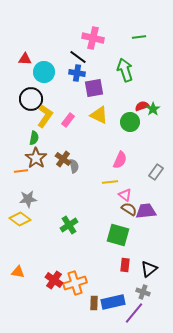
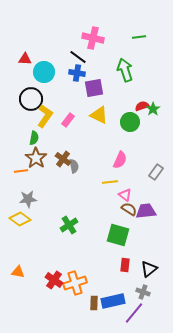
blue rectangle: moved 1 px up
